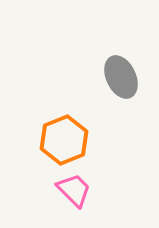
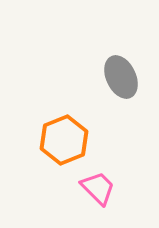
pink trapezoid: moved 24 px right, 2 px up
